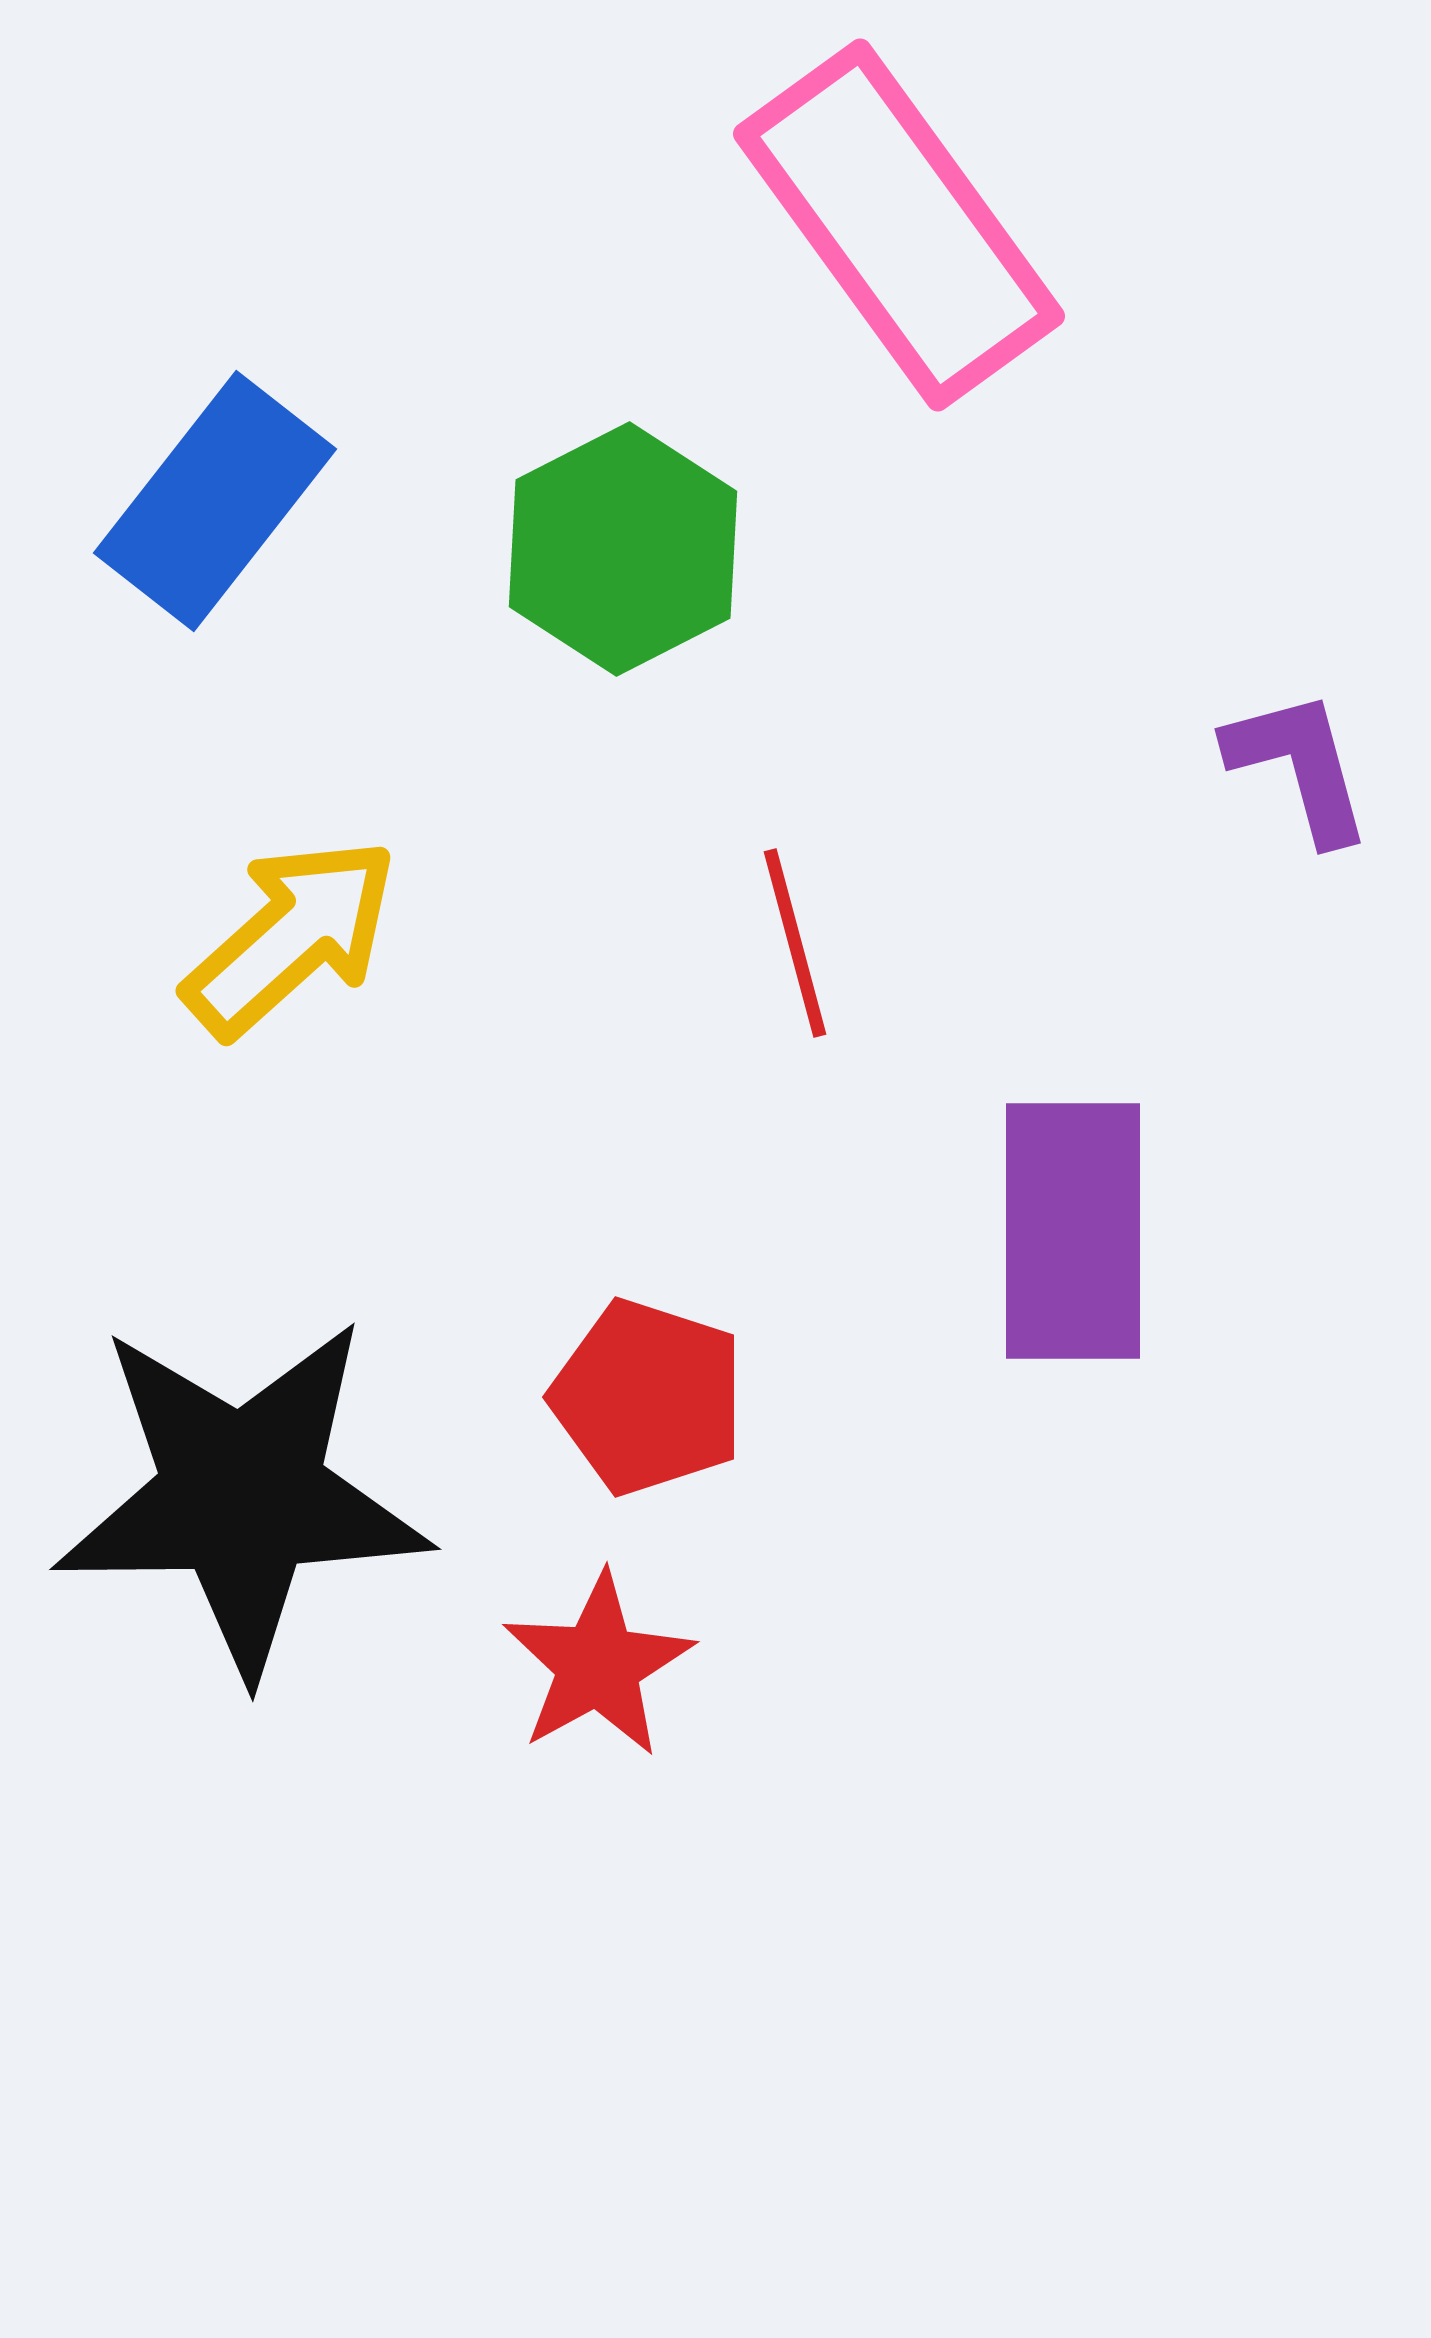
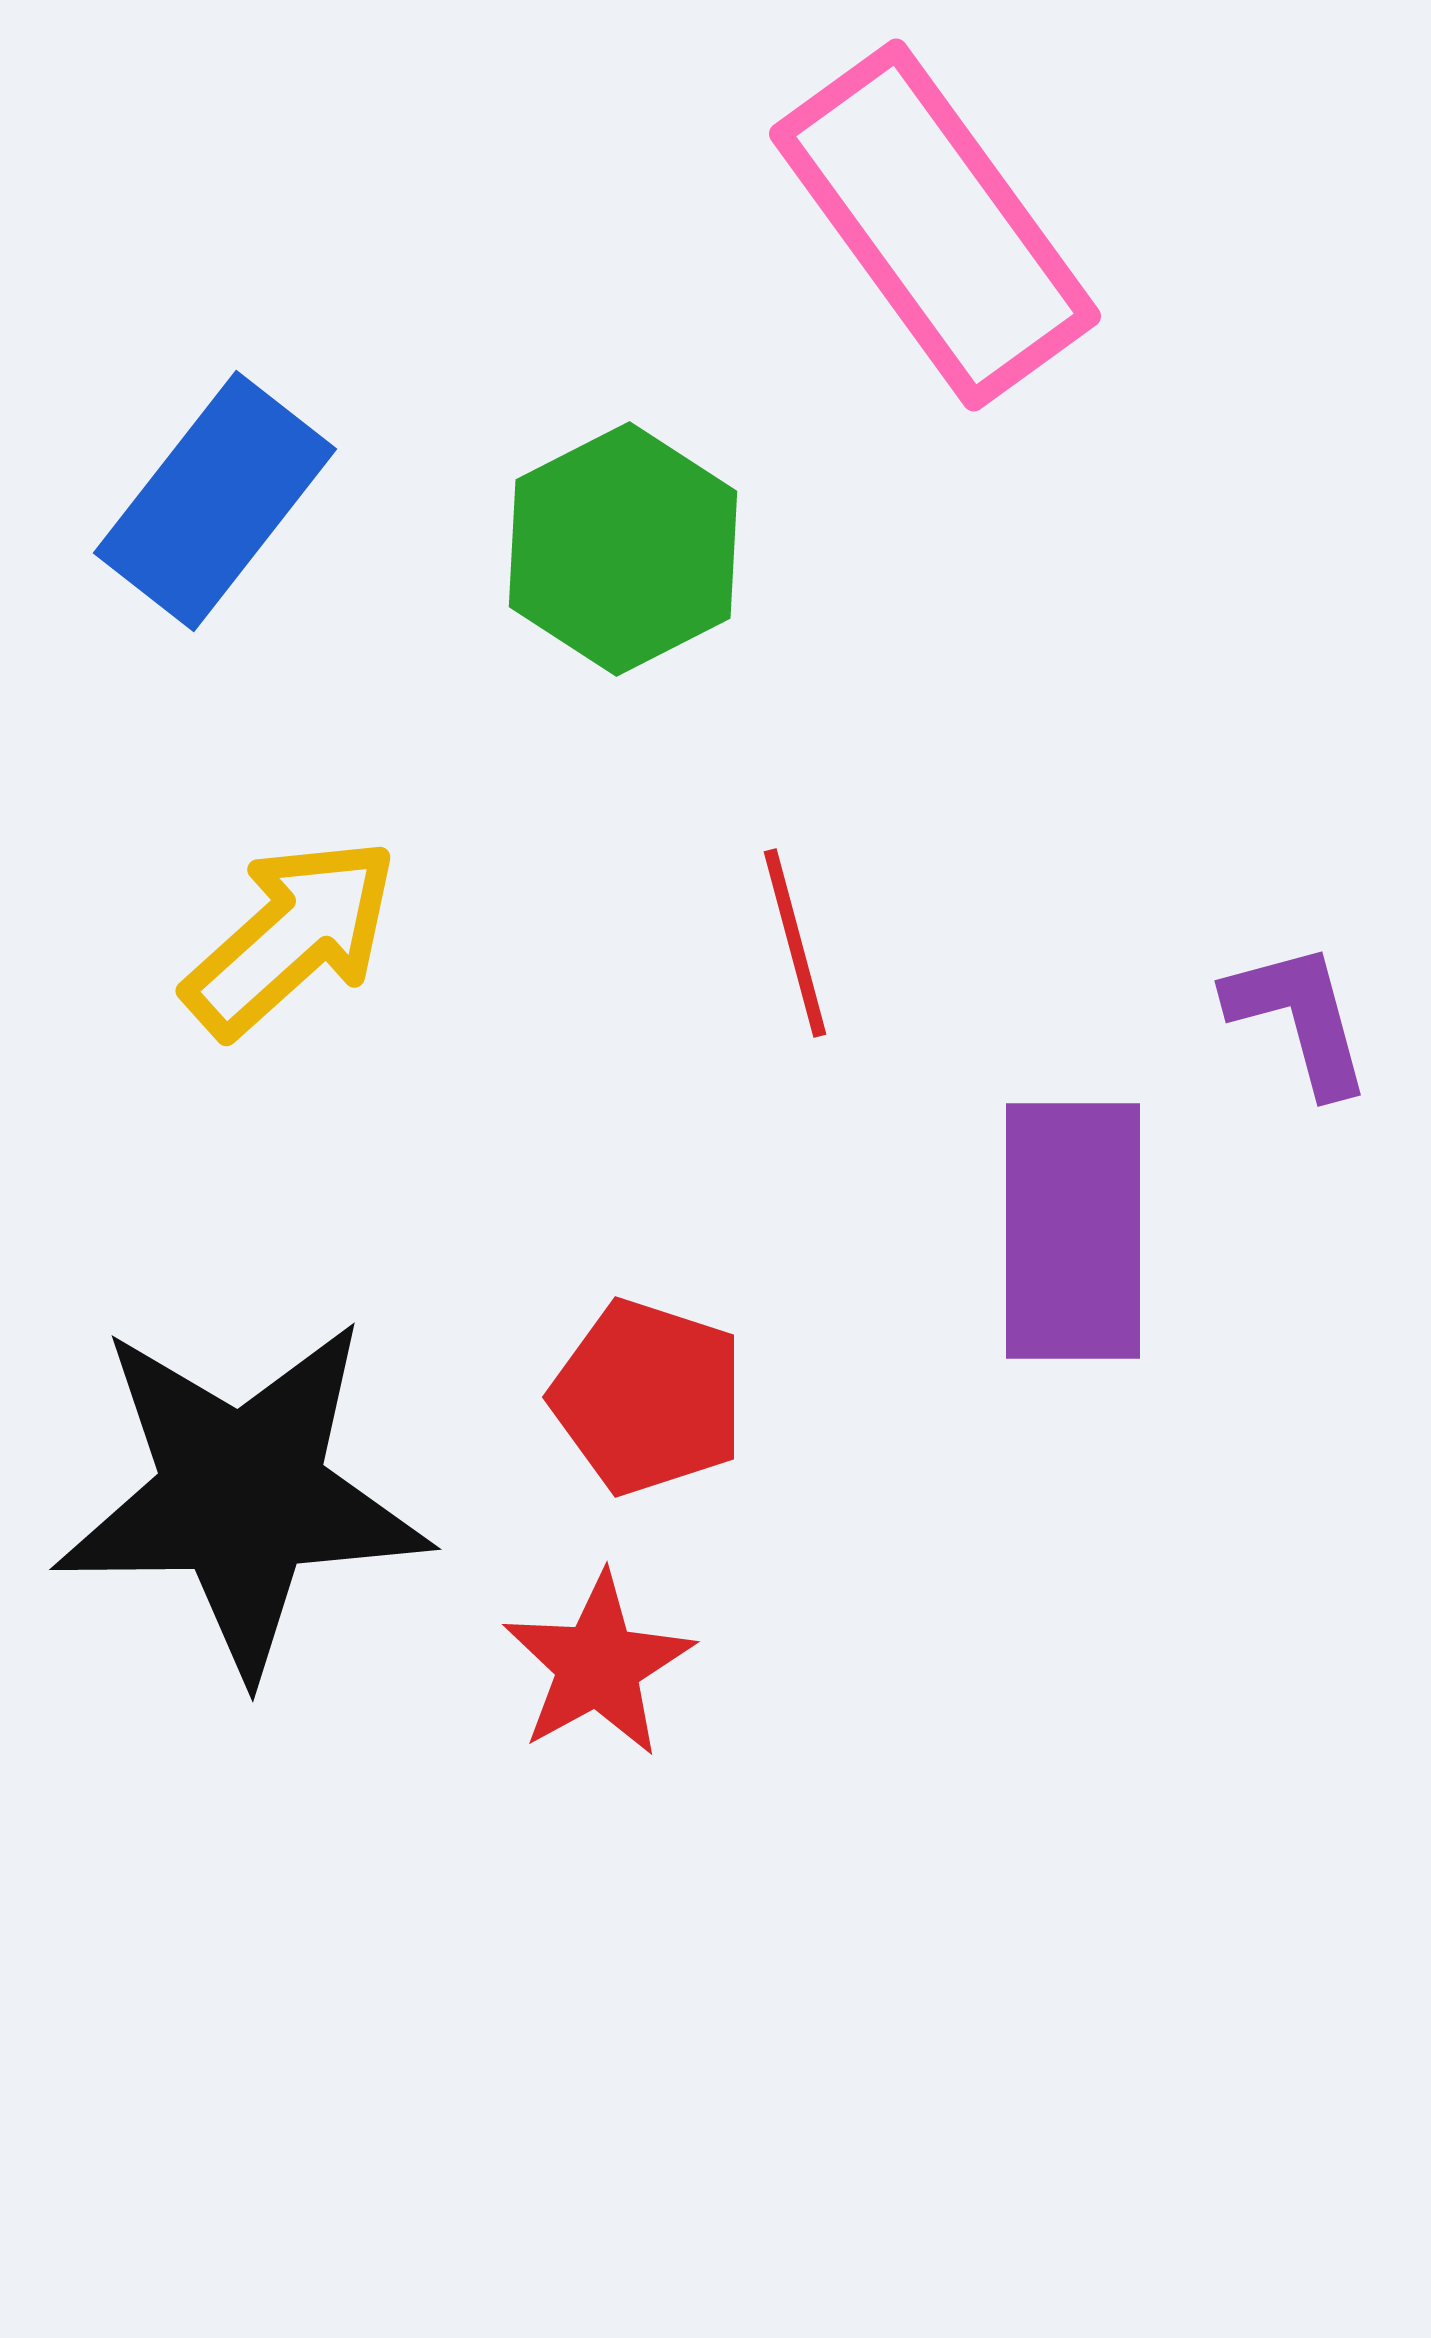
pink rectangle: moved 36 px right
purple L-shape: moved 252 px down
